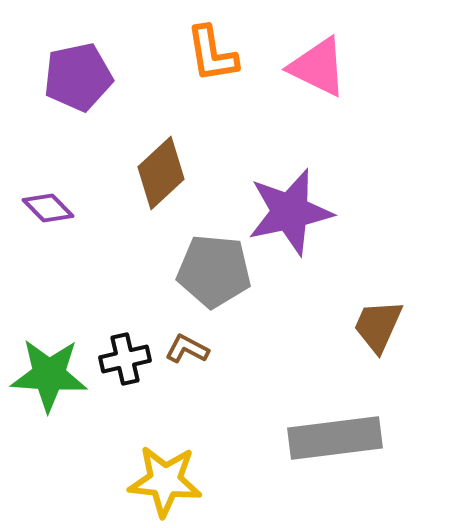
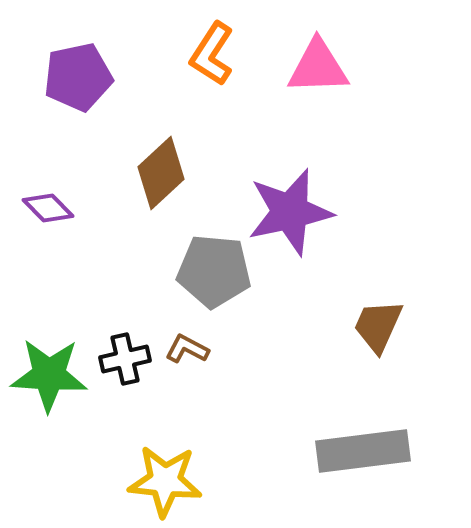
orange L-shape: rotated 42 degrees clockwise
pink triangle: rotated 28 degrees counterclockwise
gray rectangle: moved 28 px right, 13 px down
